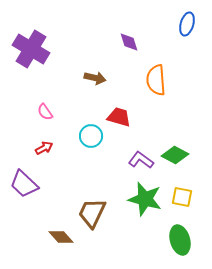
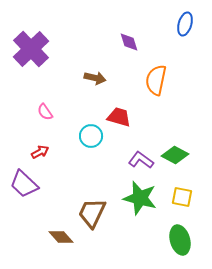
blue ellipse: moved 2 px left
purple cross: rotated 15 degrees clockwise
orange semicircle: rotated 16 degrees clockwise
red arrow: moved 4 px left, 4 px down
green star: moved 5 px left, 1 px up
